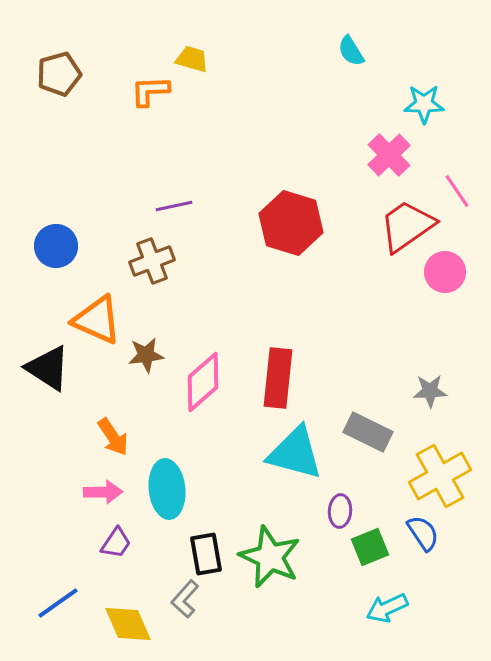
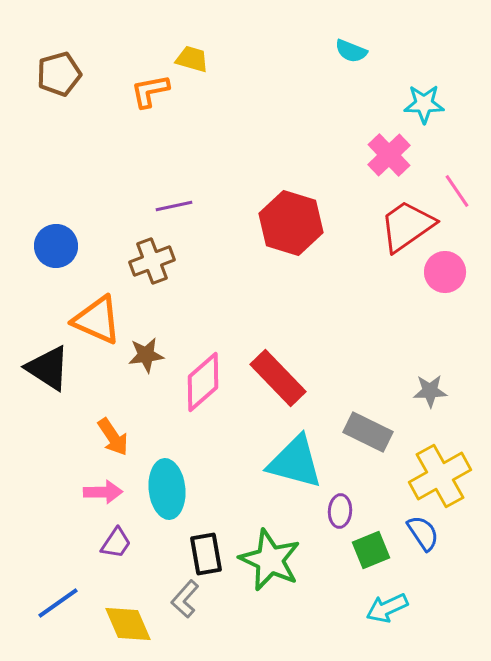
cyan semicircle: rotated 36 degrees counterclockwise
orange L-shape: rotated 9 degrees counterclockwise
red rectangle: rotated 50 degrees counterclockwise
cyan triangle: moved 9 px down
green square: moved 1 px right, 3 px down
green star: moved 3 px down
